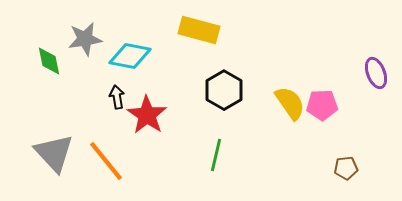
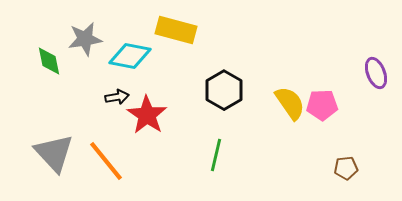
yellow rectangle: moved 23 px left
black arrow: rotated 90 degrees clockwise
